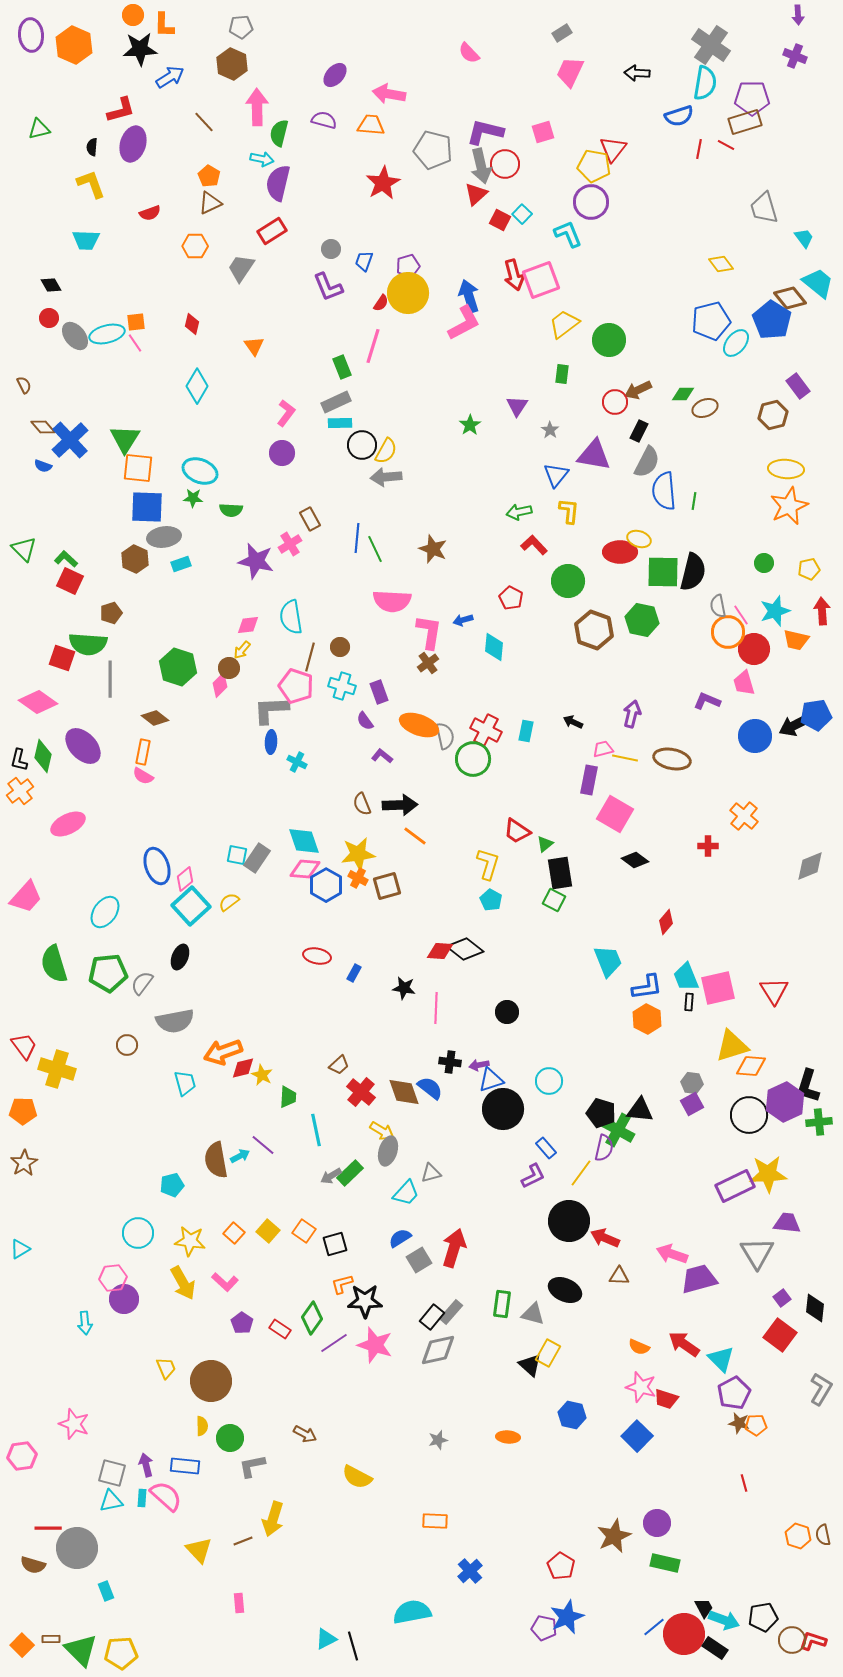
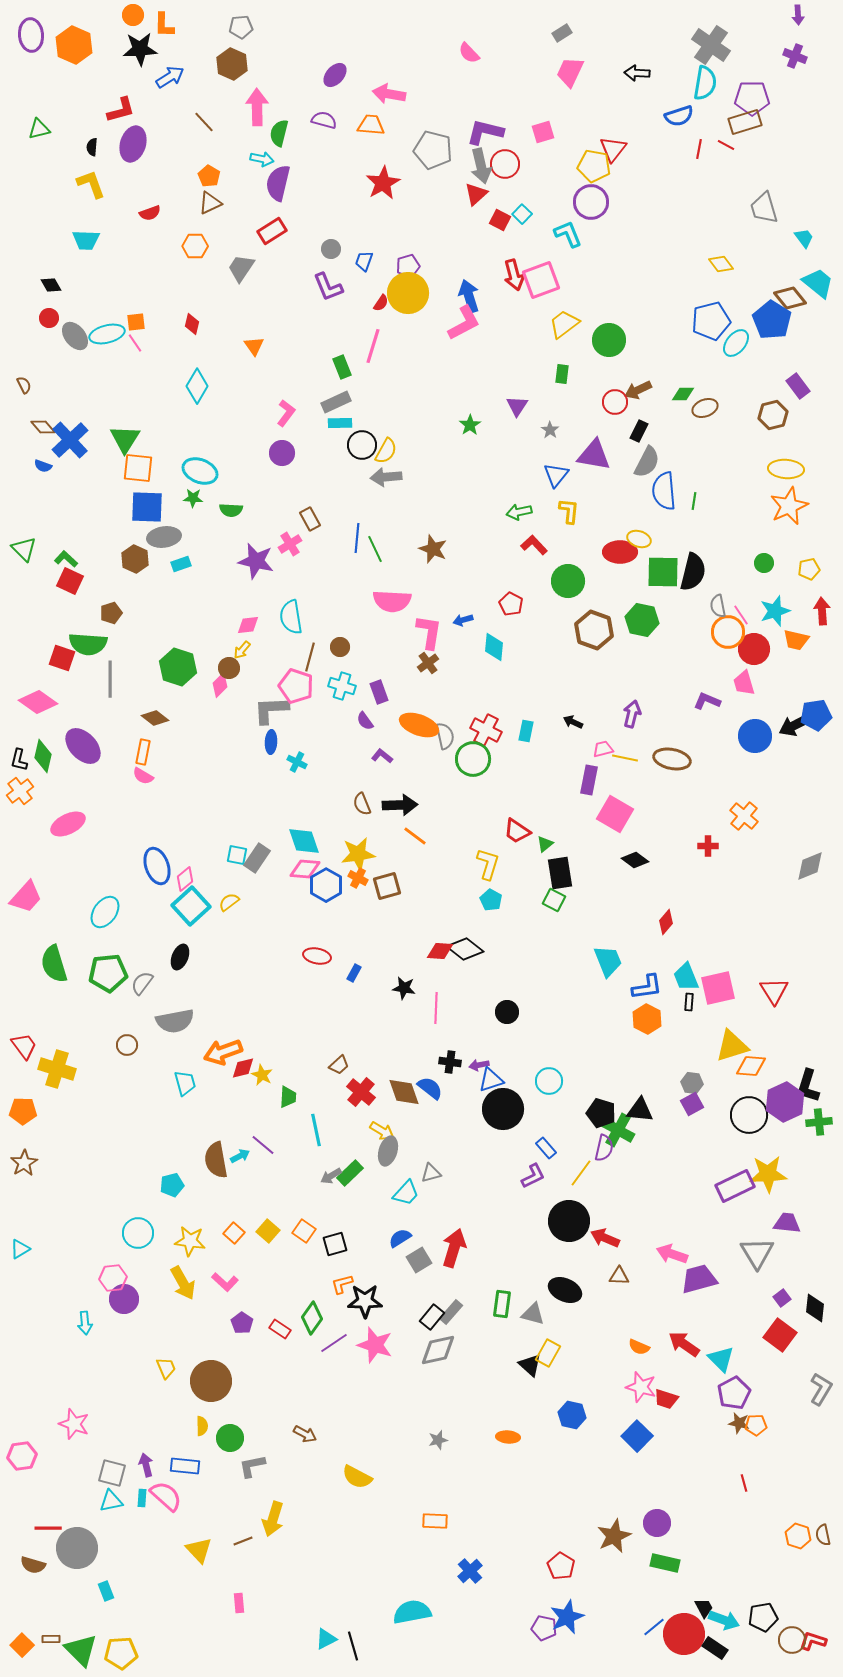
red pentagon at (511, 598): moved 6 px down
